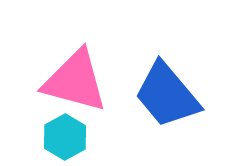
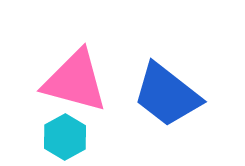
blue trapezoid: rotated 12 degrees counterclockwise
